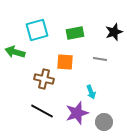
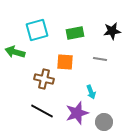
black star: moved 2 px left, 1 px up; rotated 12 degrees clockwise
